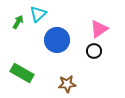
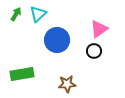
green arrow: moved 2 px left, 8 px up
green rectangle: moved 1 px down; rotated 40 degrees counterclockwise
